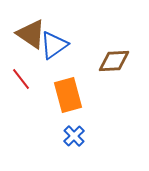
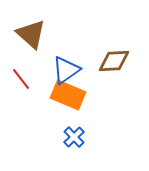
brown triangle: rotated 8 degrees clockwise
blue triangle: moved 12 px right, 25 px down
orange rectangle: rotated 52 degrees counterclockwise
blue cross: moved 1 px down
